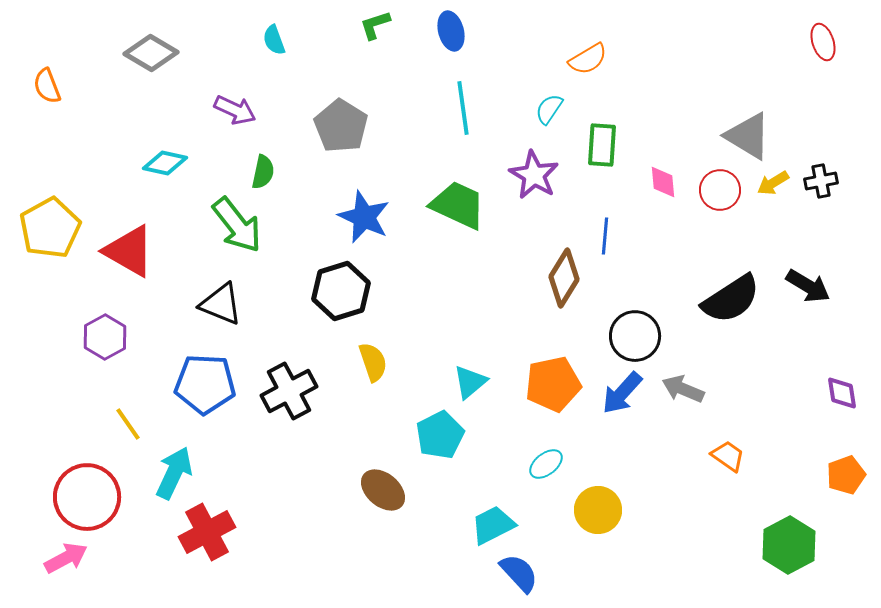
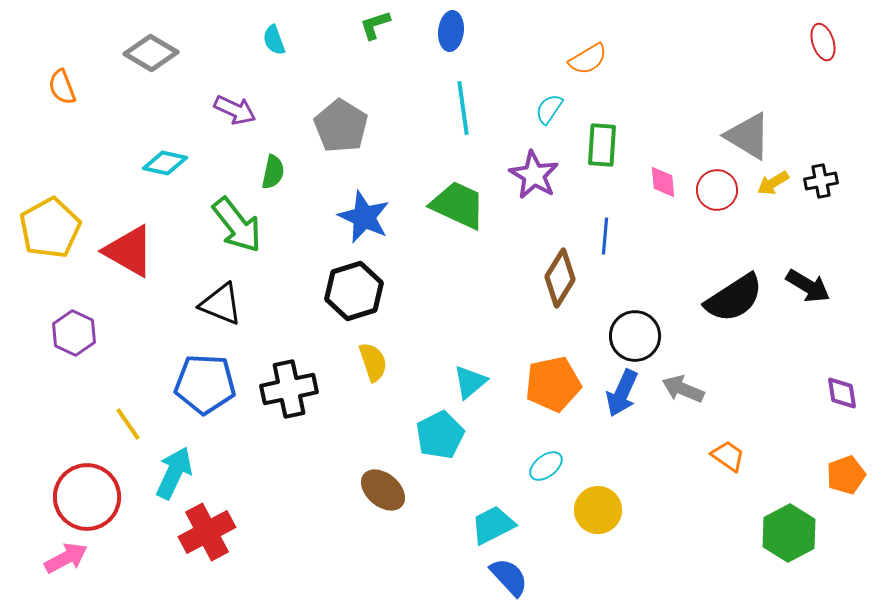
blue ellipse at (451, 31): rotated 21 degrees clockwise
orange semicircle at (47, 86): moved 15 px right, 1 px down
green semicircle at (263, 172): moved 10 px right
red circle at (720, 190): moved 3 px left
brown diamond at (564, 278): moved 4 px left
black hexagon at (341, 291): moved 13 px right
black semicircle at (731, 299): moved 3 px right, 1 px up
purple hexagon at (105, 337): moved 31 px left, 4 px up; rotated 6 degrees counterclockwise
black cross at (289, 391): moved 2 px up; rotated 16 degrees clockwise
blue arrow at (622, 393): rotated 18 degrees counterclockwise
cyan ellipse at (546, 464): moved 2 px down
green hexagon at (789, 545): moved 12 px up
blue semicircle at (519, 573): moved 10 px left, 4 px down
